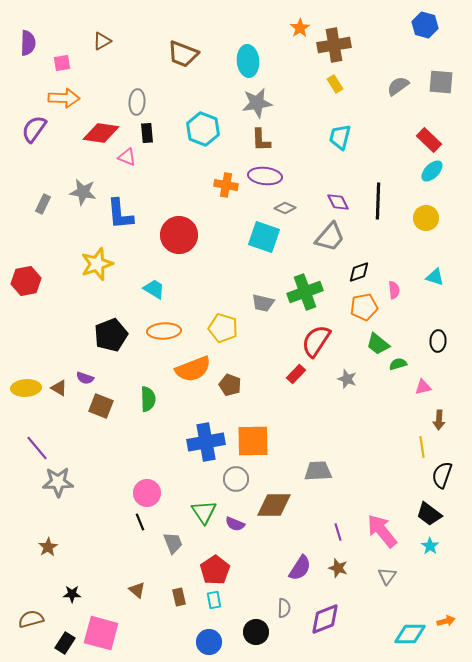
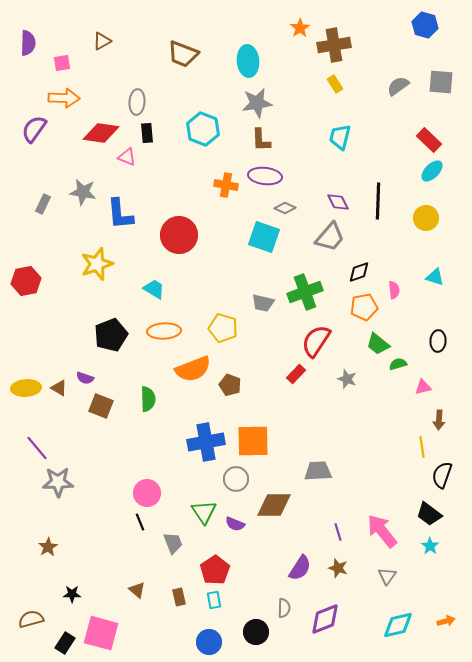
cyan diamond at (410, 634): moved 12 px left, 9 px up; rotated 12 degrees counterclockwise
